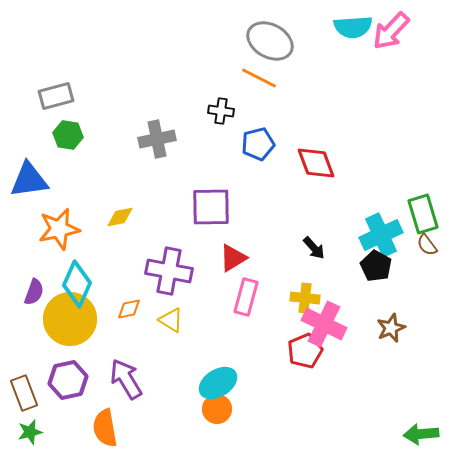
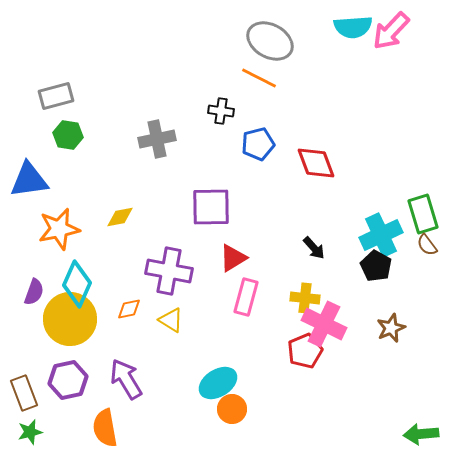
orange circle: moved 15 px right
